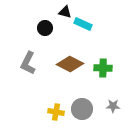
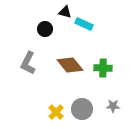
cyan rectangle: moved 1 px right
black circle: moved 1 px down
brown diamond: moved 1 px down; rotated 24 degrees clockwise
yellow cross: rotated 35 degrees clockwise
